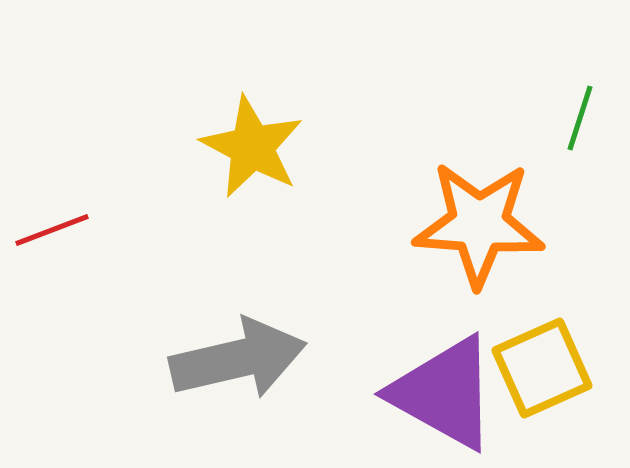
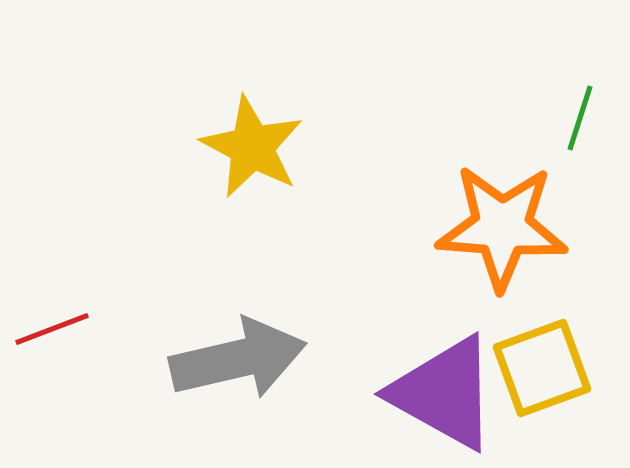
orange star: moved 23 px right, 3 px down
red line: moved 99 px down
yellow square: rotated 4 degrees clockwise
